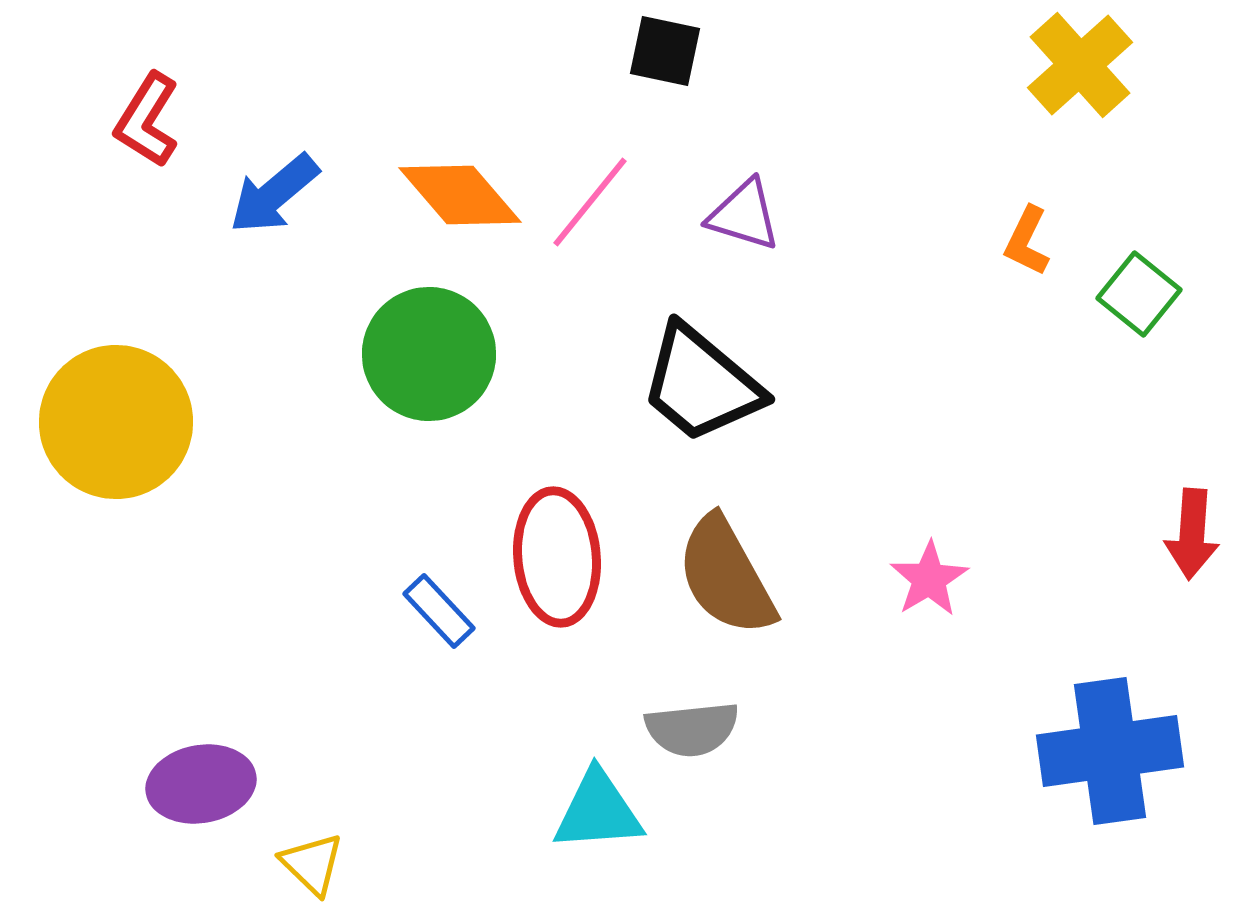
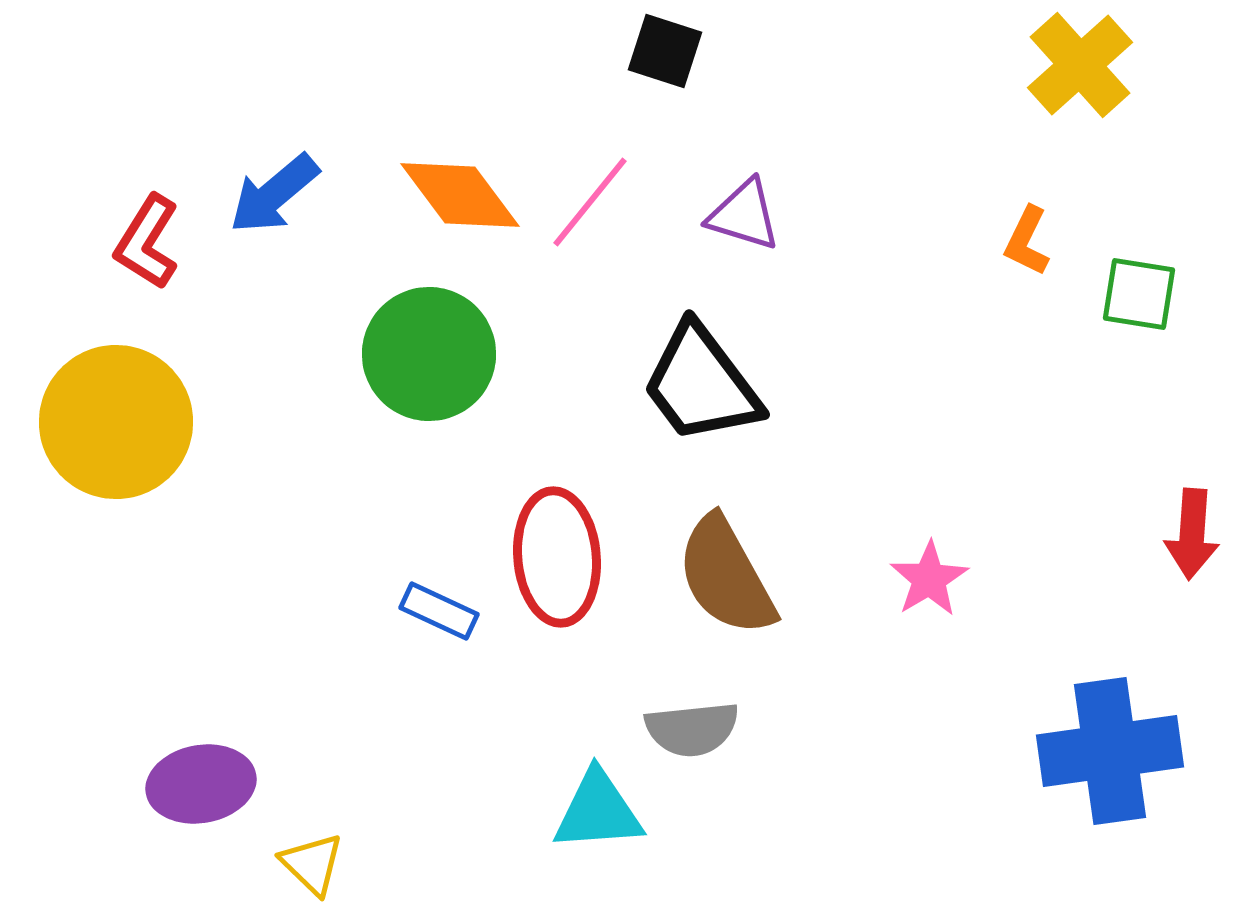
black square: rotated 6 degrees clockwise
red L-shape: moved 122 px down
orange diamond: rotated 4 degrees clockwise
green square: rotated 30 degrees counterclockwise
black trapezoid: rotated 13 degrees clockwise
blue rectangle: rotated 22 degrees counterclockwise
